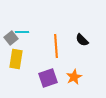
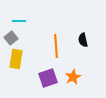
cyan line: moved 3 px left, 11 px up
black semicircle: moved 1 px right; rotated 32 degrees clockwise
orange star: moved 1 px left
